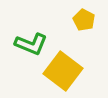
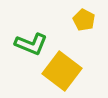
yellow square: moved 1 px left
